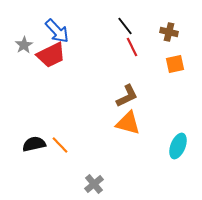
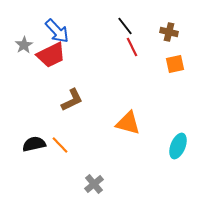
brown L-shape: moved 55 px left, 4 px down
